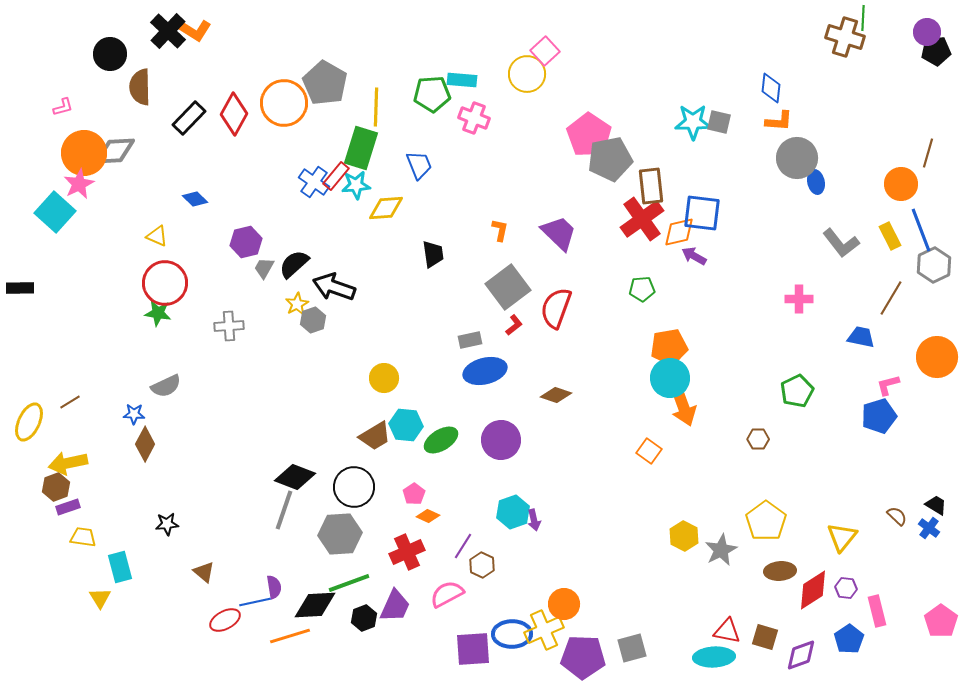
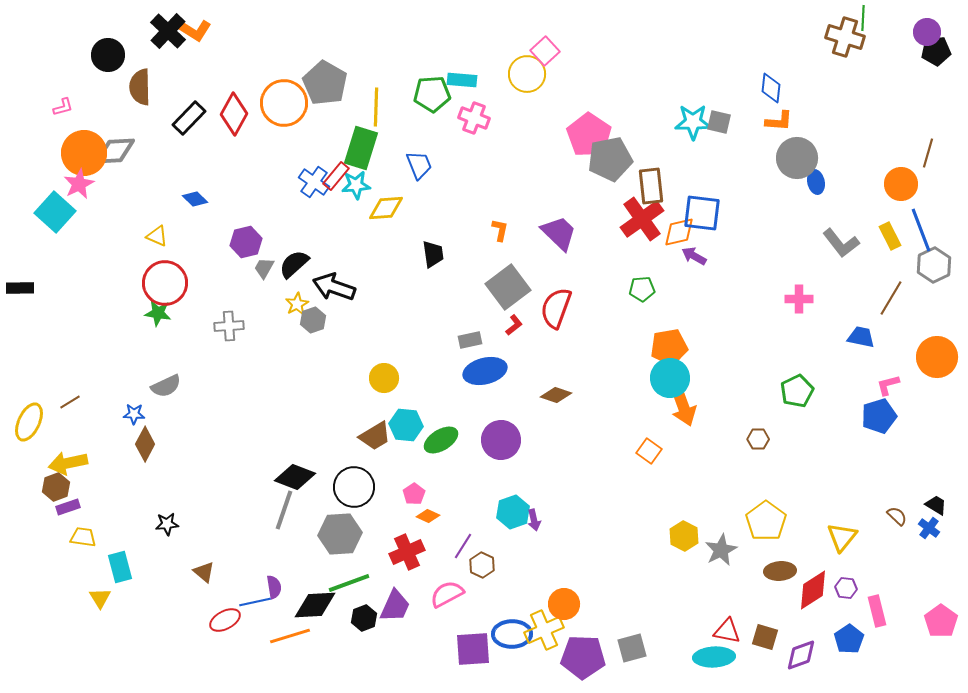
black circle at (110, 54): moved 2 px left, 1 px down
